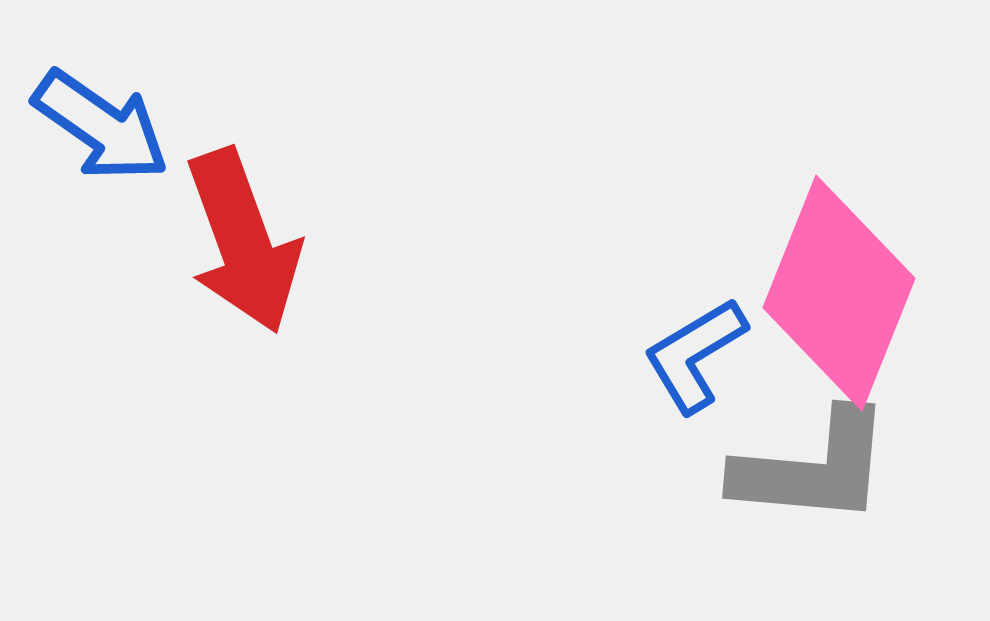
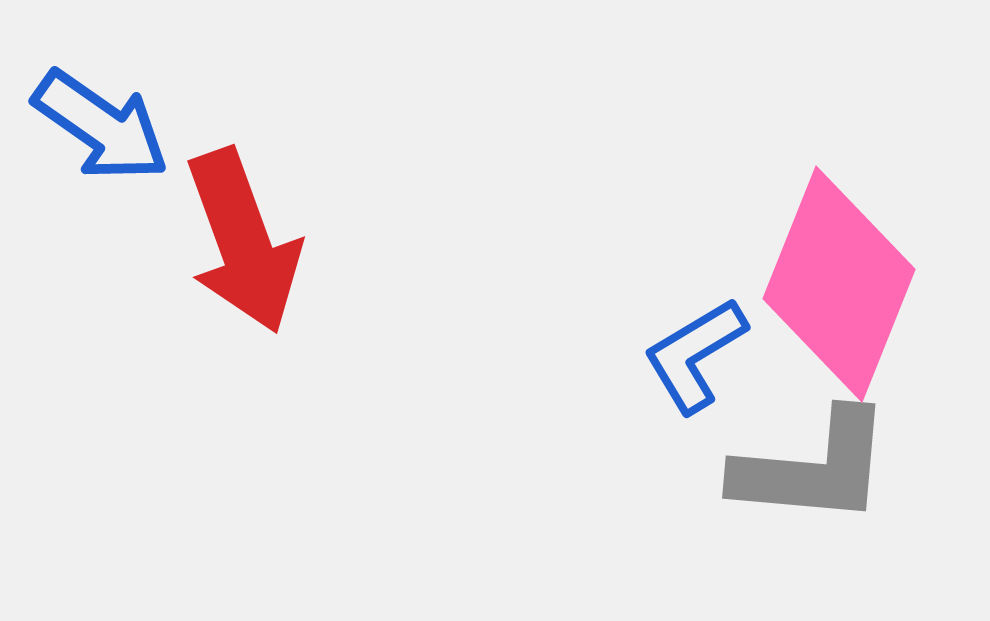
pink diamond: moved 9 px up
